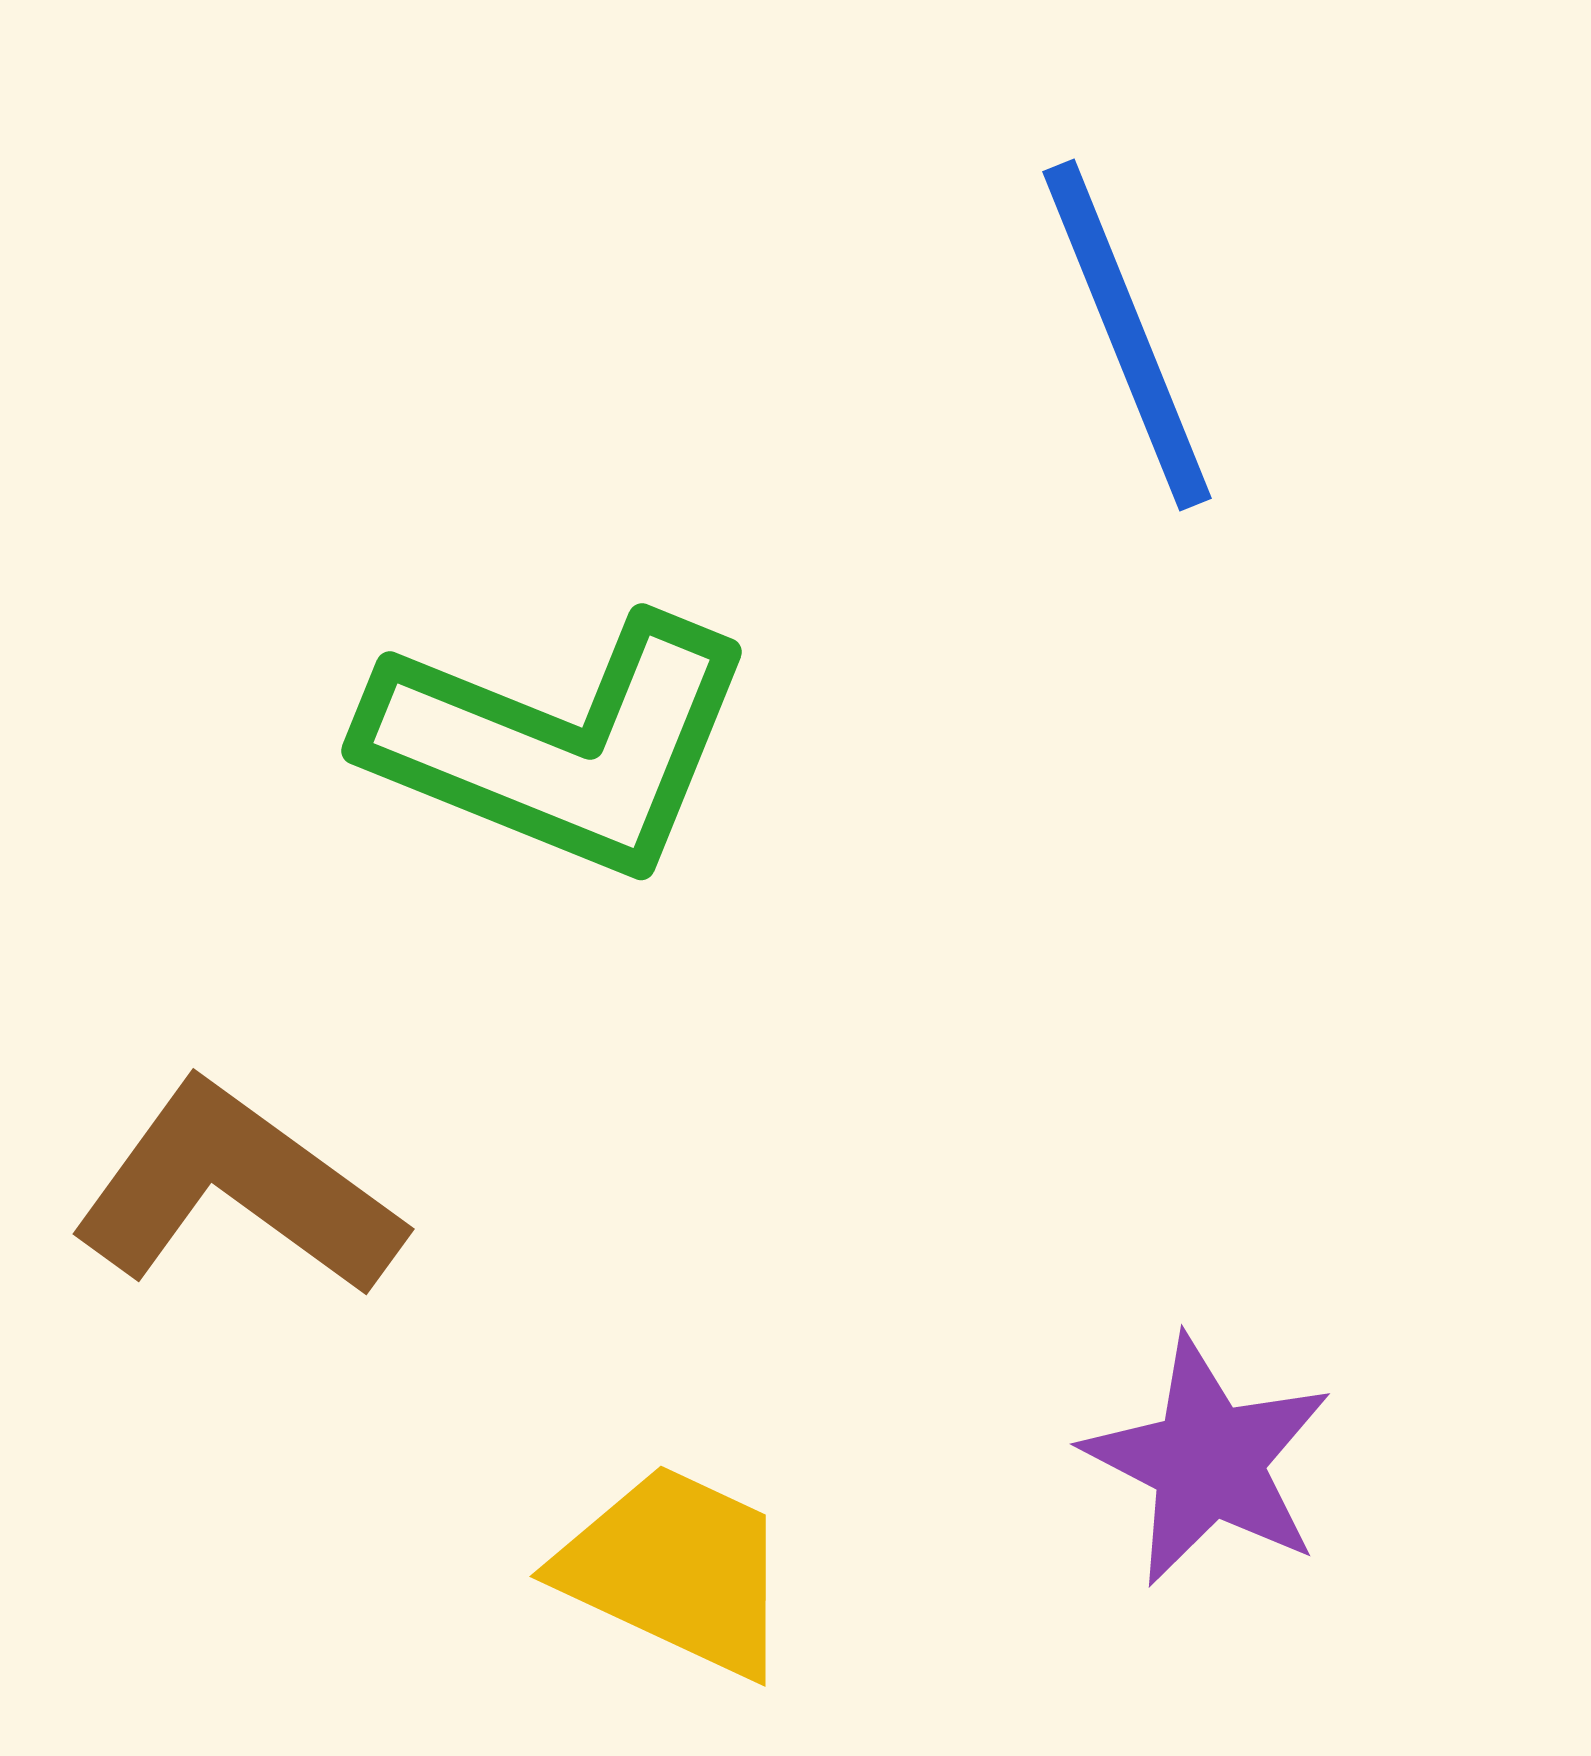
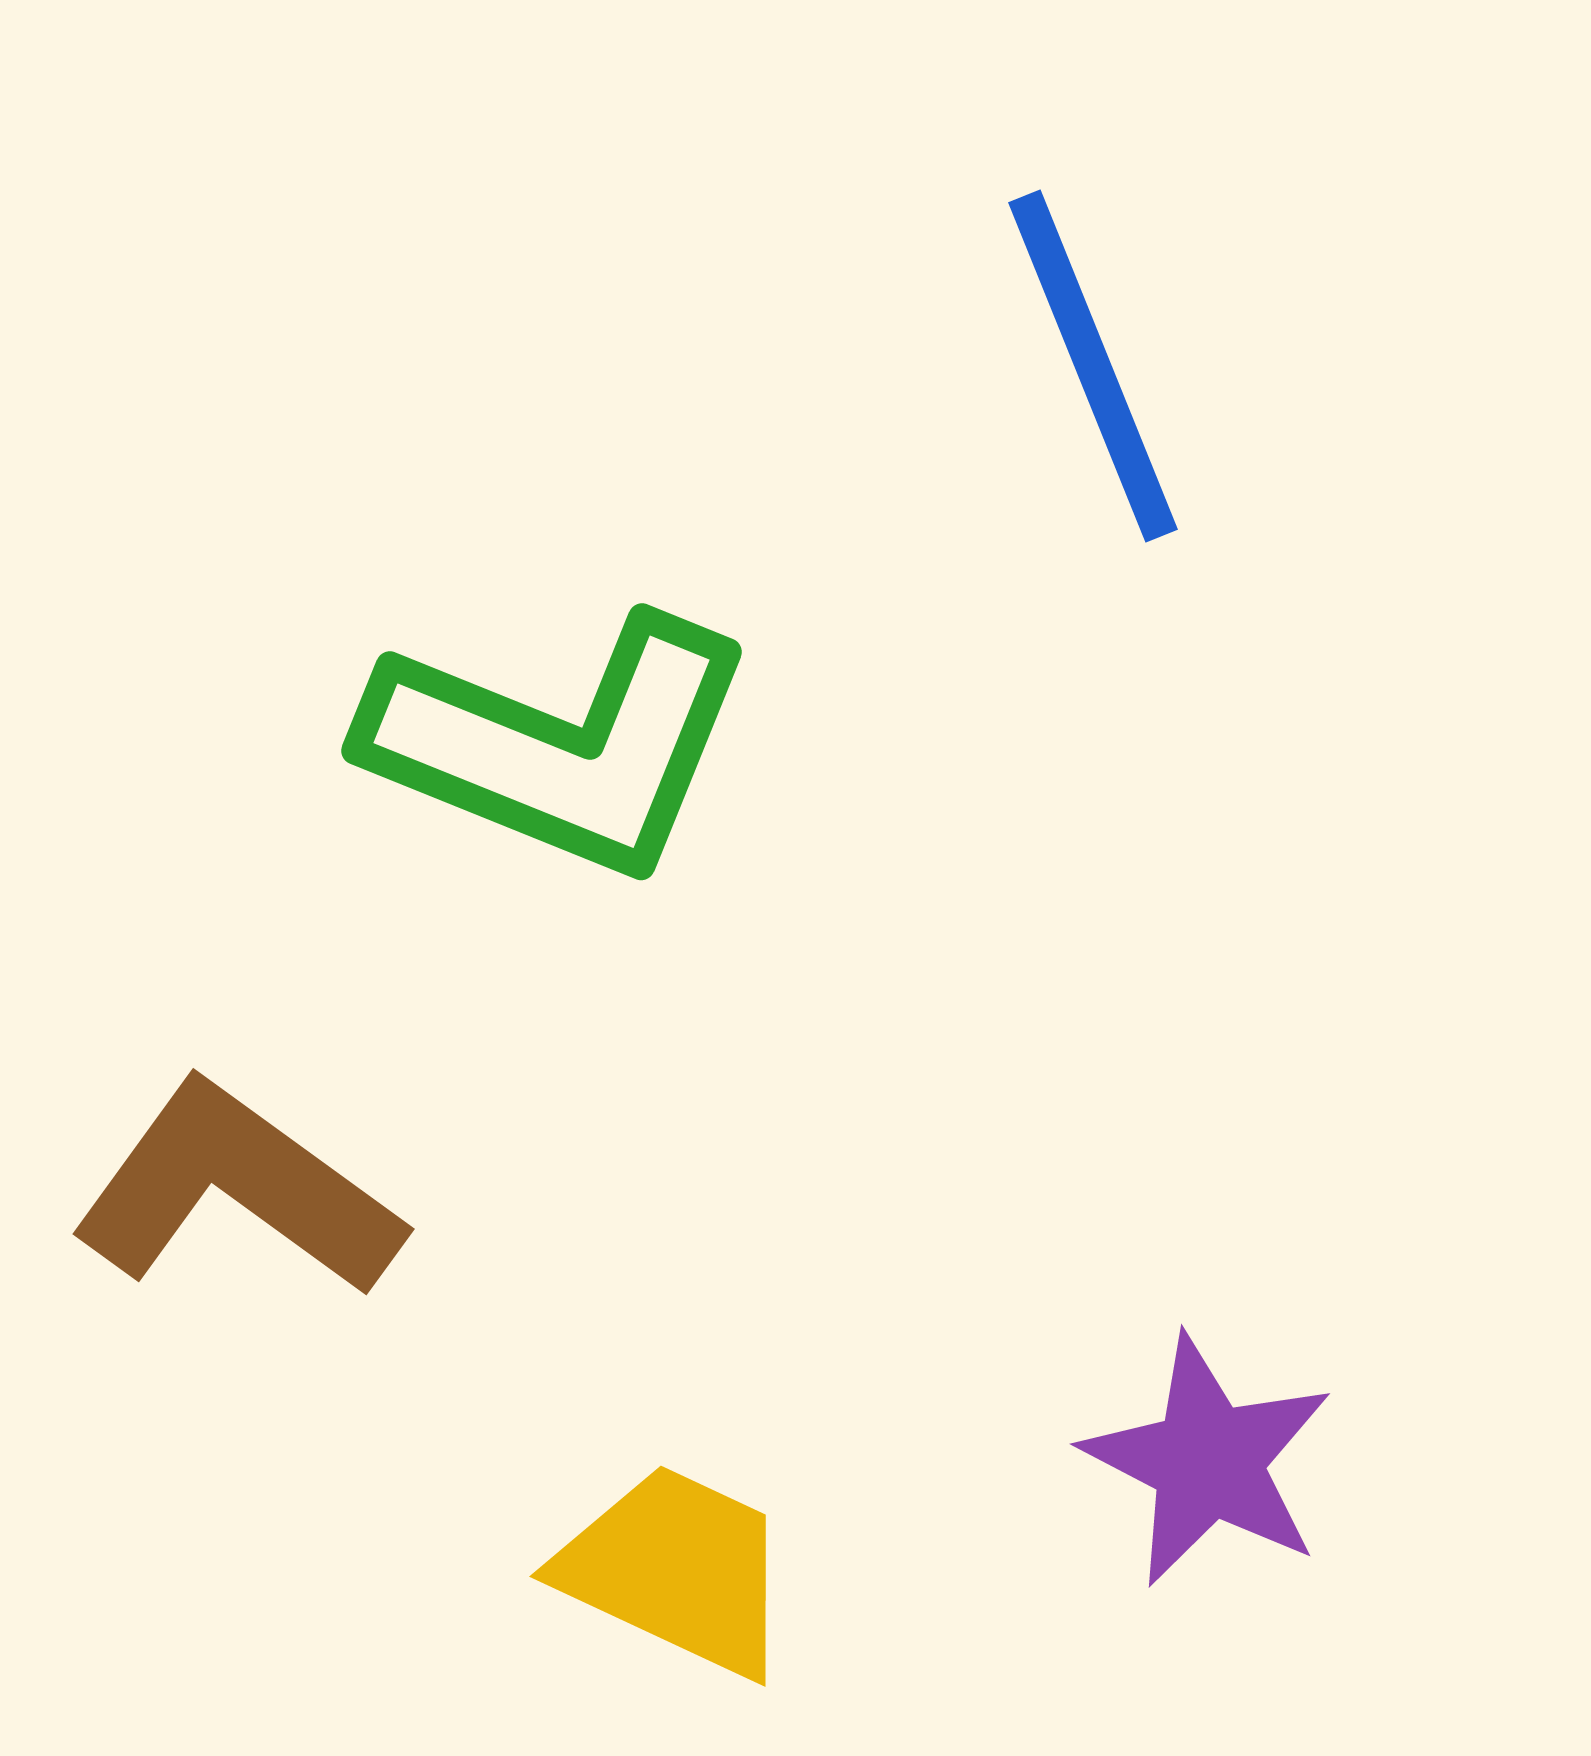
blue line: moved 34 px left, 31 px down
